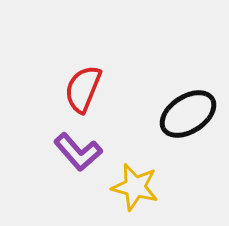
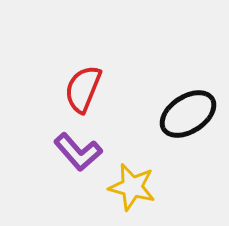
yellow star: moved 3 px left
